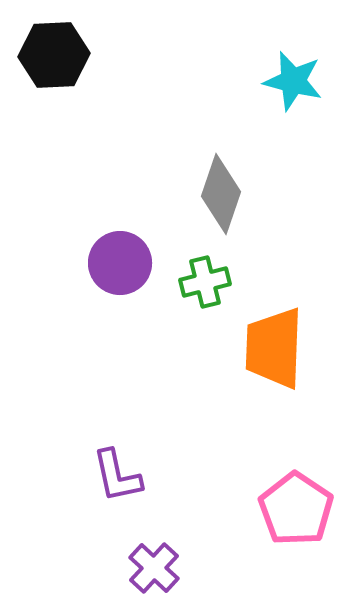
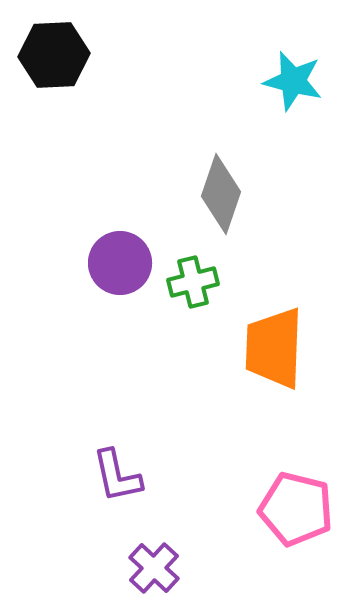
green cross: moved 12 px left
pink pentagon: rotated 20 degrees counterclockwise
